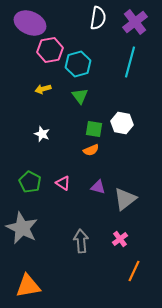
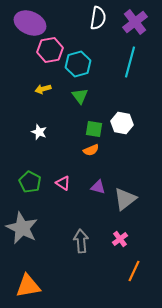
white star: moved 3 px left, 2 px up
